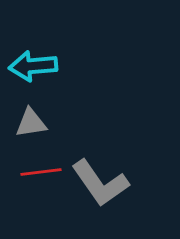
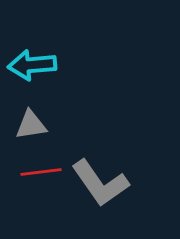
cyan arrow: moved 1 px left, 1 px up
gray triangle: moved 2 px down
